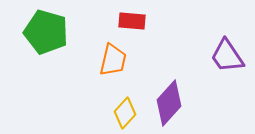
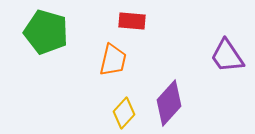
yellow diamond: moved 1 px left
